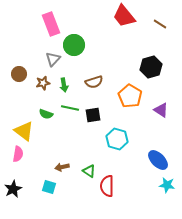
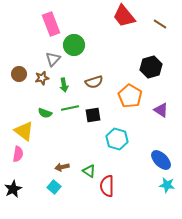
brown star: moved 1 px left, 5 px up
green line: rotated 24 degrees counterclockwise
green semicircle: moved 1 px left, 1 px up
blue ellipse: moved 3 px right
cyan square: moved 5 px right; rotated 24 degrees clockwise
